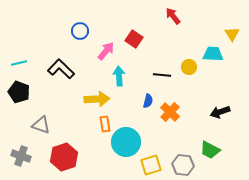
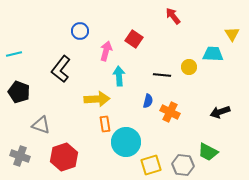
pink arrow: rotated 24 degrees counterclockwise
cyan line: moved 5 px left, 9 px up
black L-shape: rotated 96 degrees counterclockwise
orange cross: rotated 18 degrees counterclockwise
green trapezoid: moved 2 px left, 2 px down
gray cross: moved 1 px left
